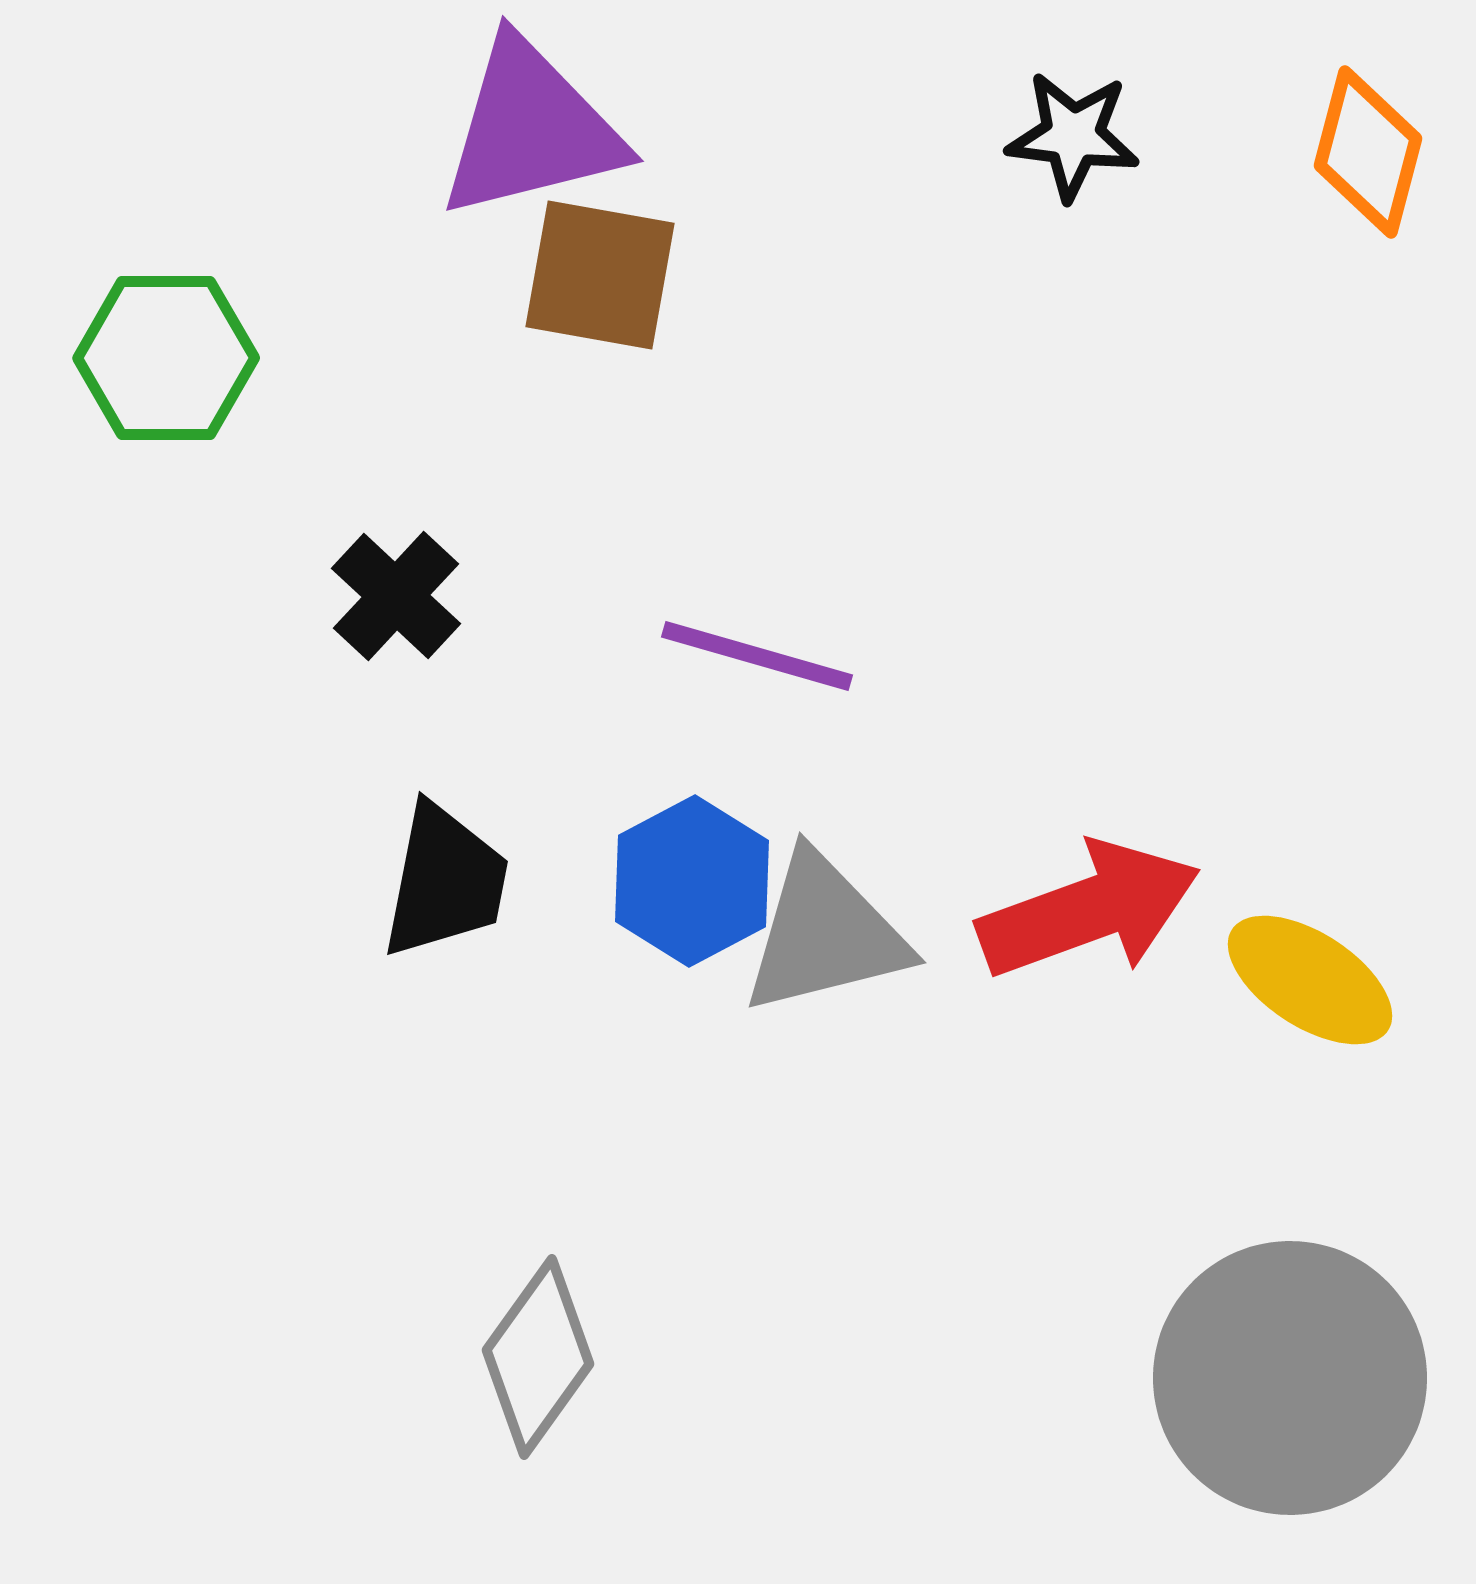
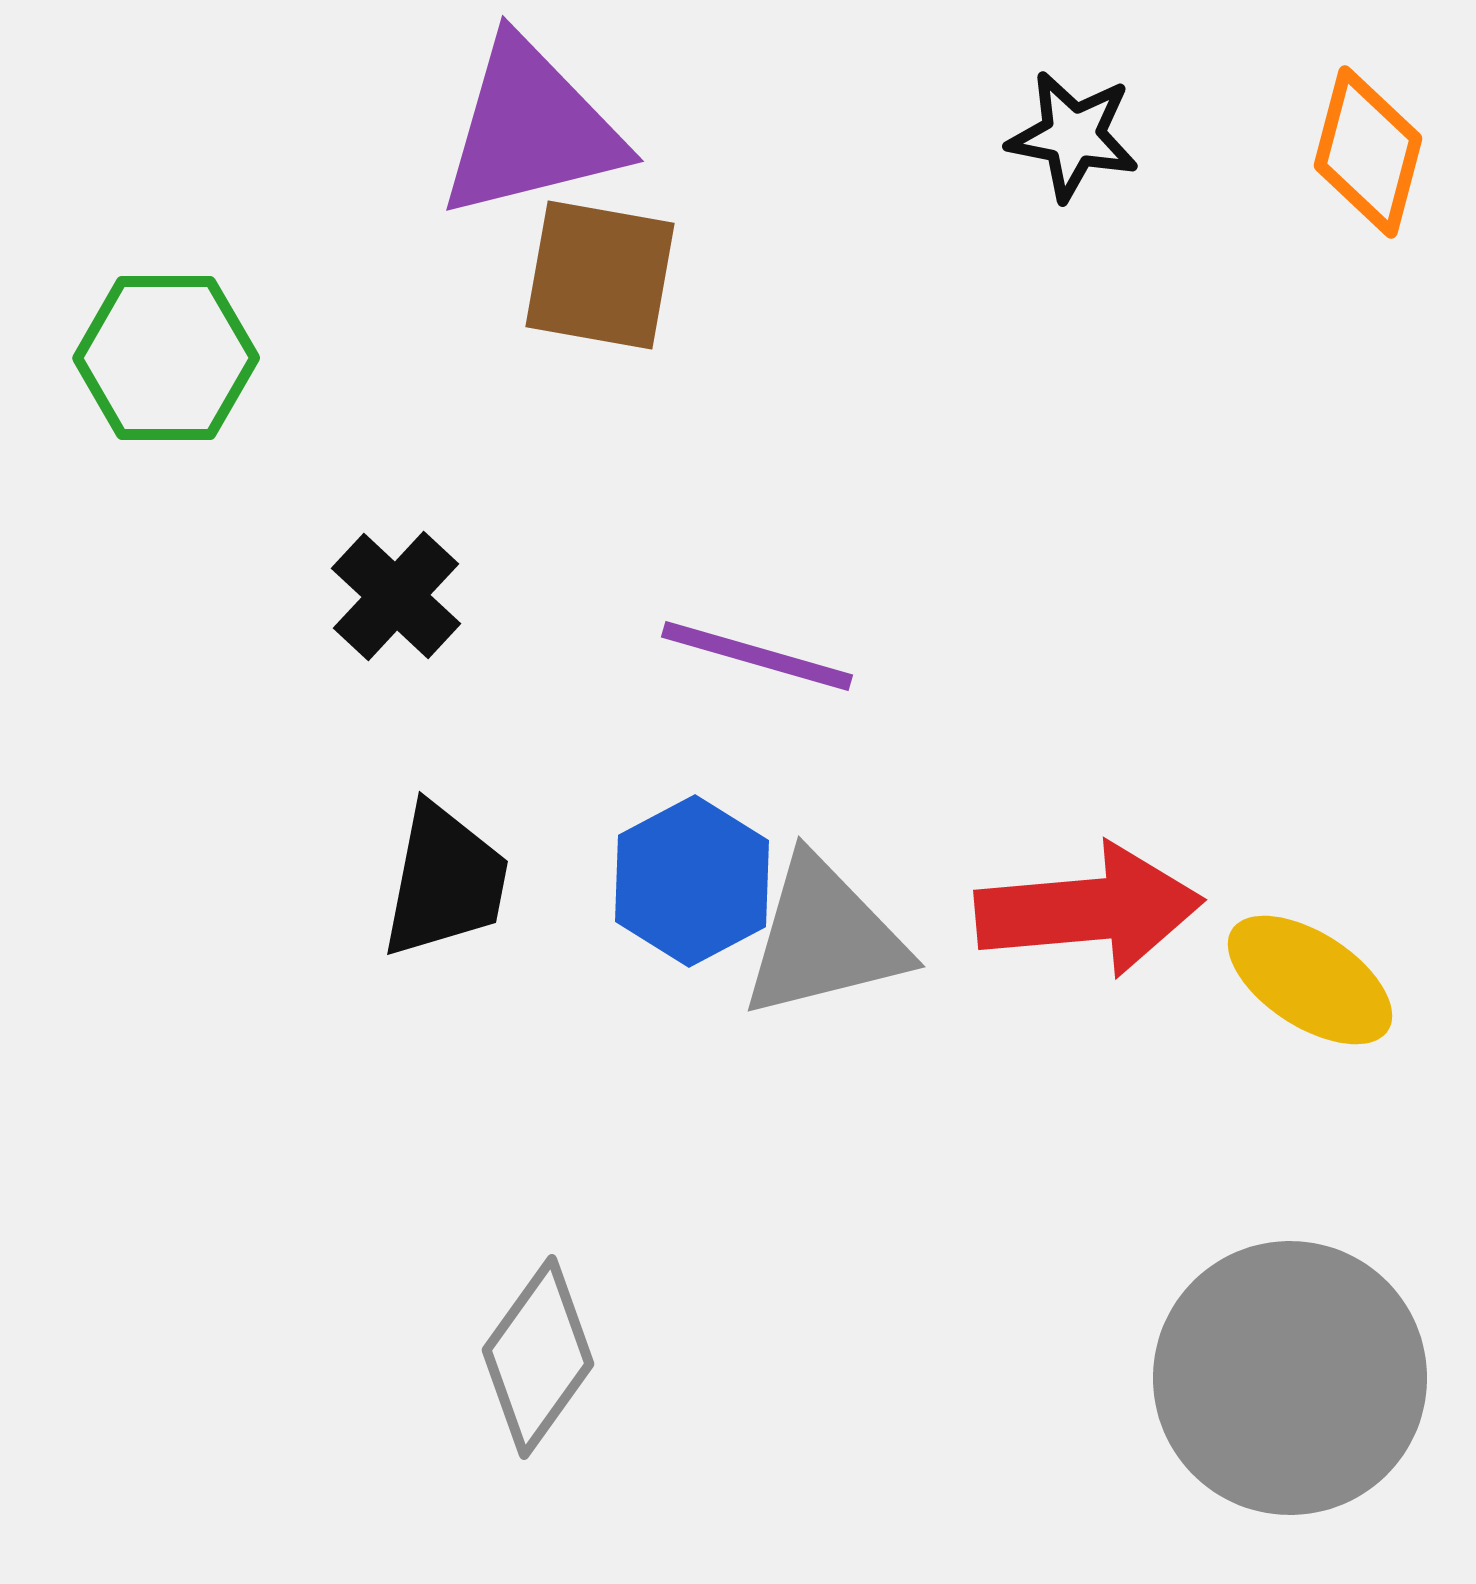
black star: rotated 4 degrees clockwise
red arrow: rotated 15 degrees clockwise
gray triangle: moved 1 px left, 4 px down
